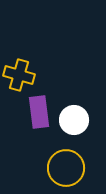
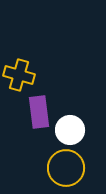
white circle: moved 4 px left, 10 px down
